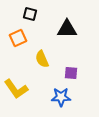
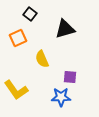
black square: rotated 24 degrees clockwise
black triangle: moved 2 px left; rotated 15 degrees counterclockwise
purple square: moved 1 px left, 4 px down
yellow L-shape: moved 1 px down
